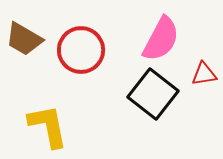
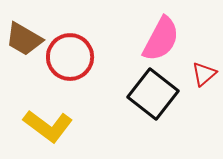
red circle: moved 11 px left, 7 px down
red triangle: rotated 32 degrees counterclockwise
yellow L-shape: rotated 138 degrees clockwise
